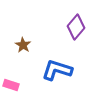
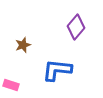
brown star: rotated 21 degrees clockwise
blue L-shape: rotated 12 degrees counterclockwise
